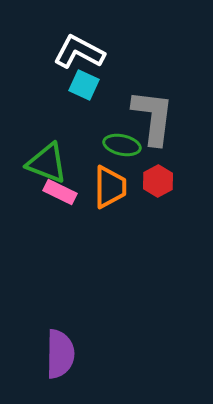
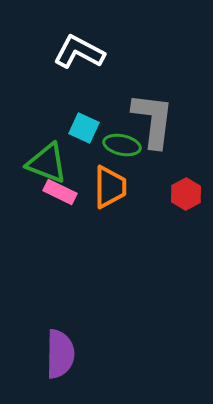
cyan square: moved 43 px down
gray L-shape: moved 3 px down
red hexagon: moved 28 px right, 13 px down
